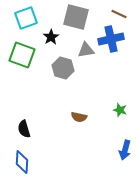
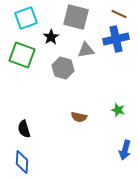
blue cross: moved 5 px right
green star: moved 2 px left
